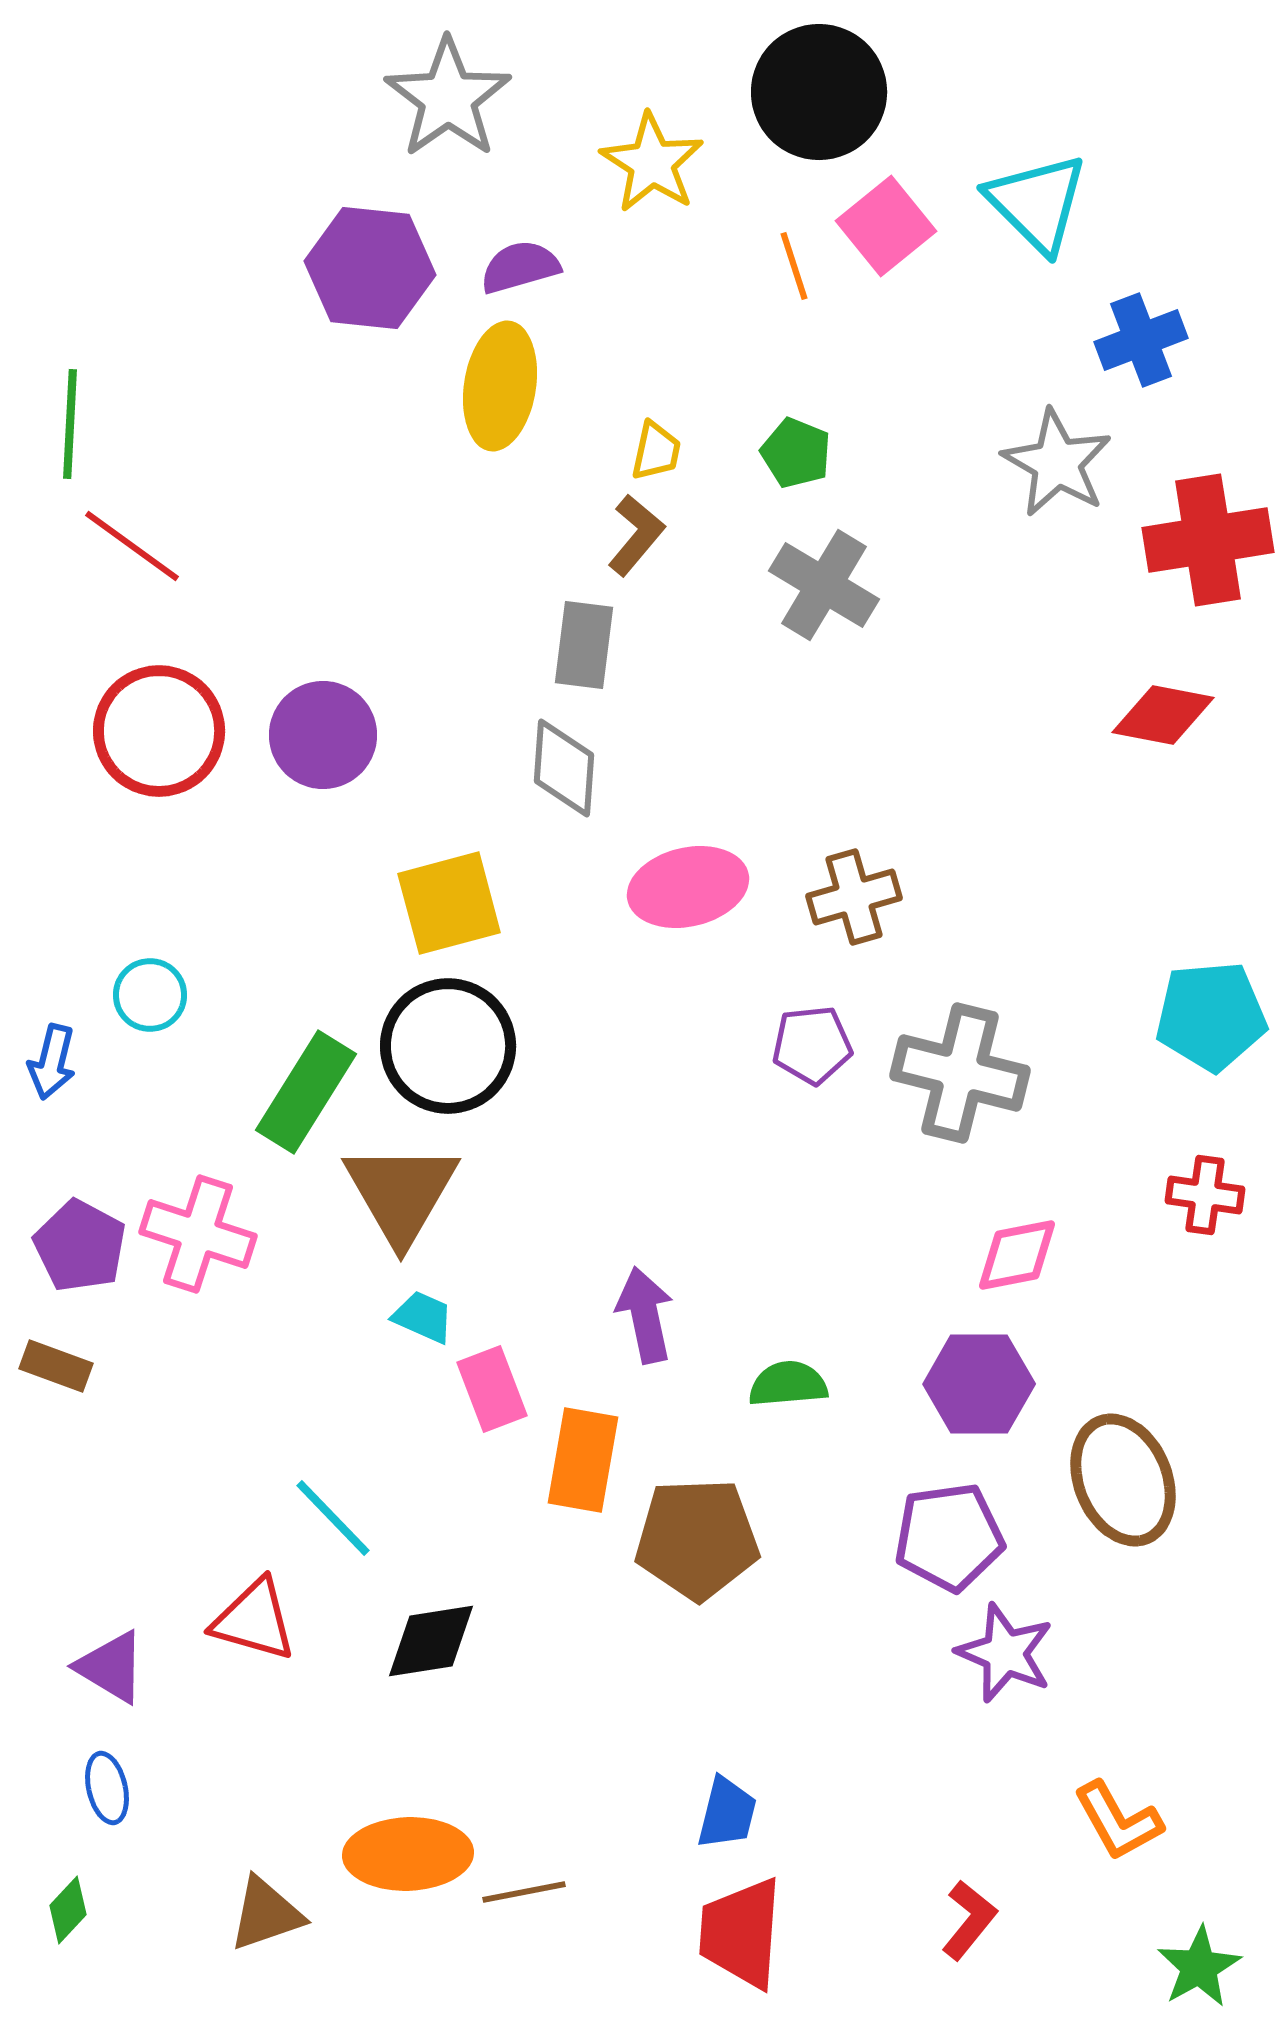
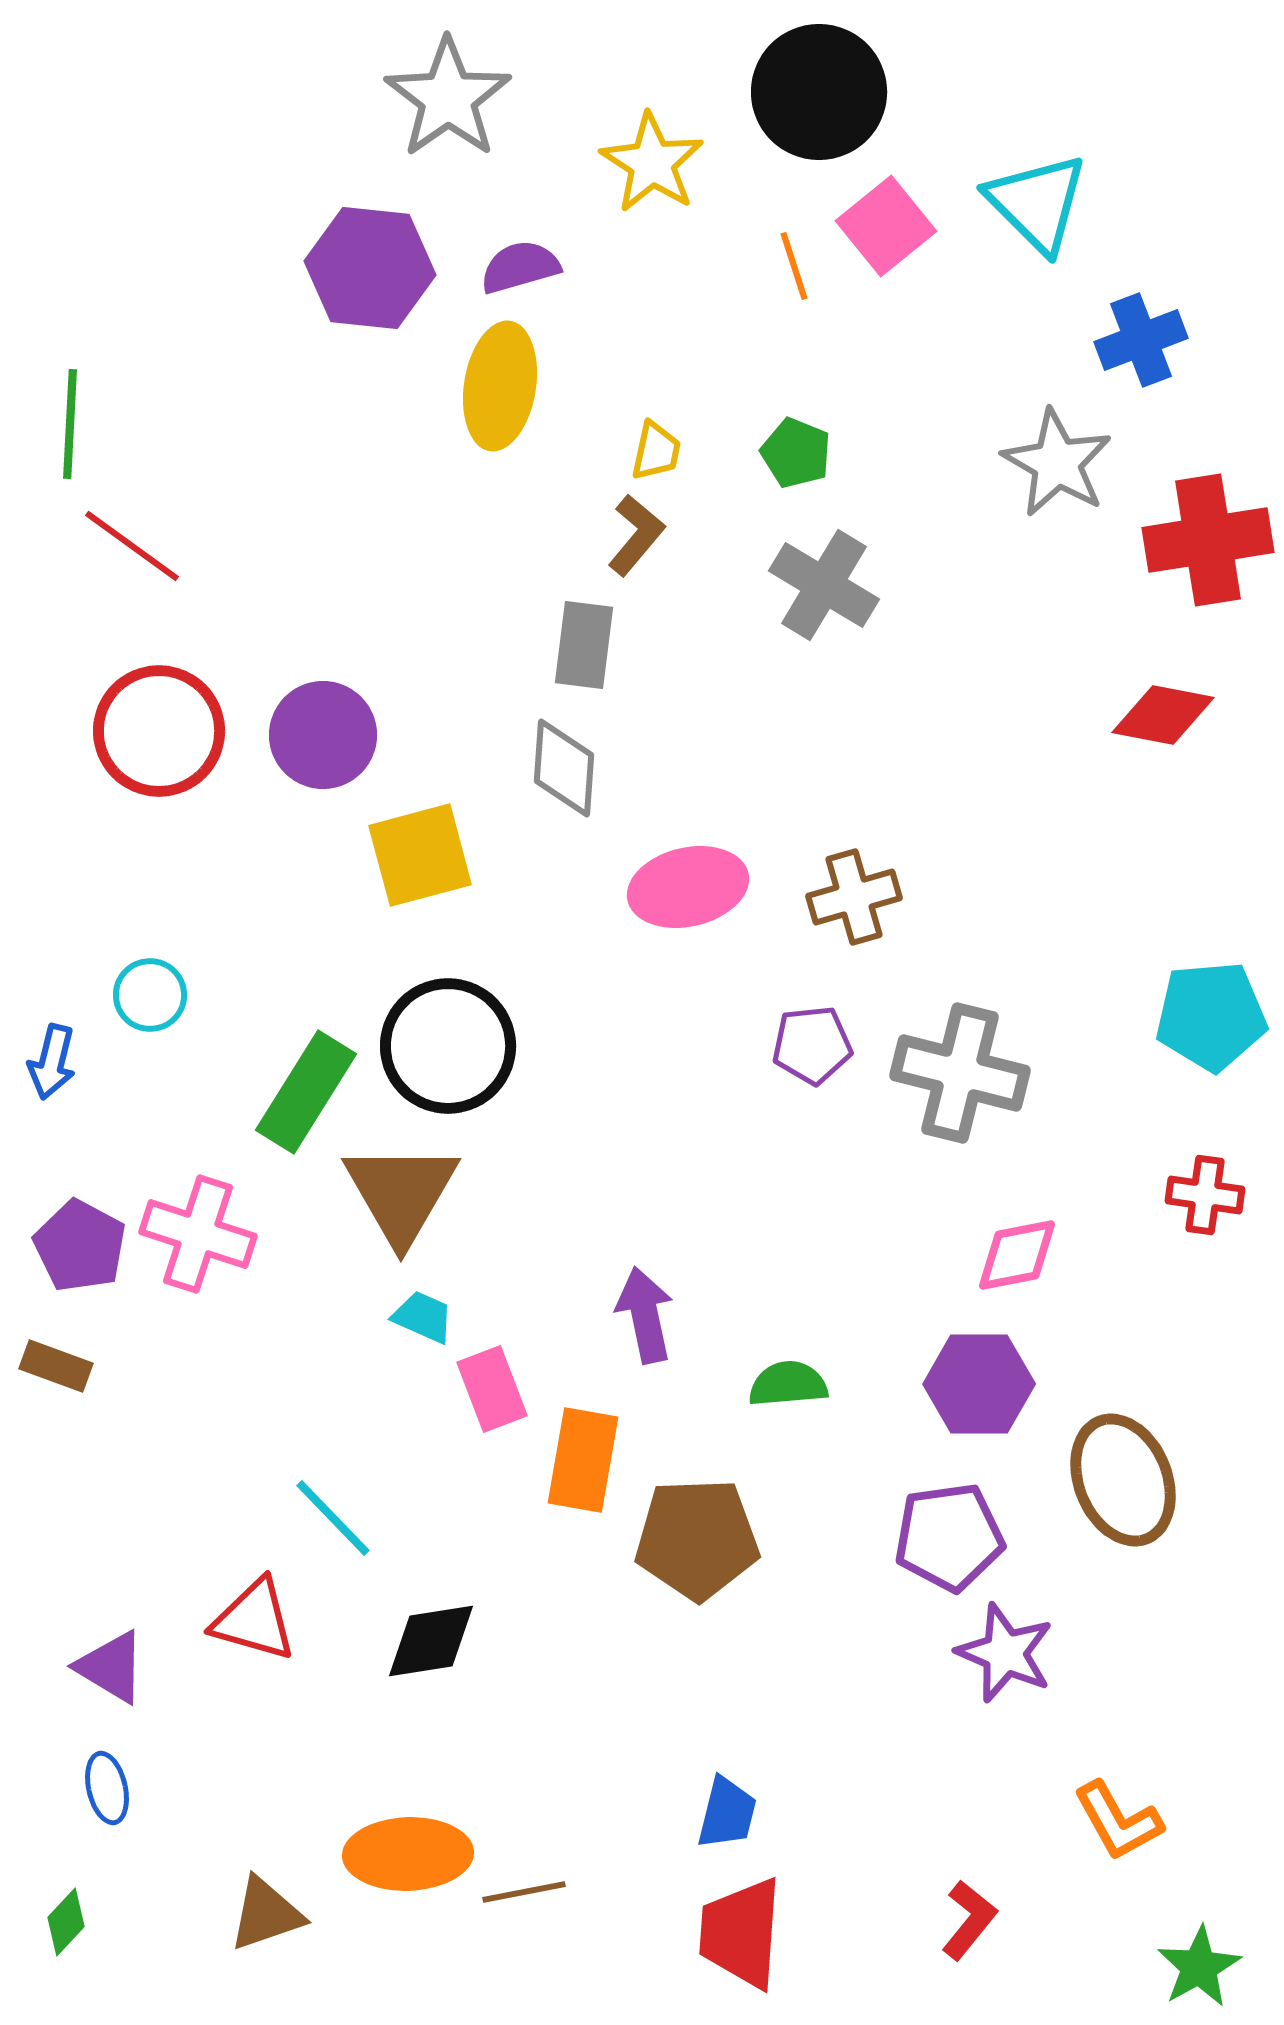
yellow square at (449, 903): moved 29 px left, 48 px up
green diamond at (68, 1910): moved 2 px left, 12 px down
